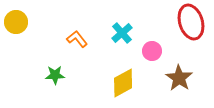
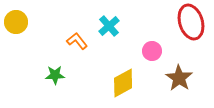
cyan cross: moved 13 px left, 7 px up
orange L-shape: moved 2 px down
